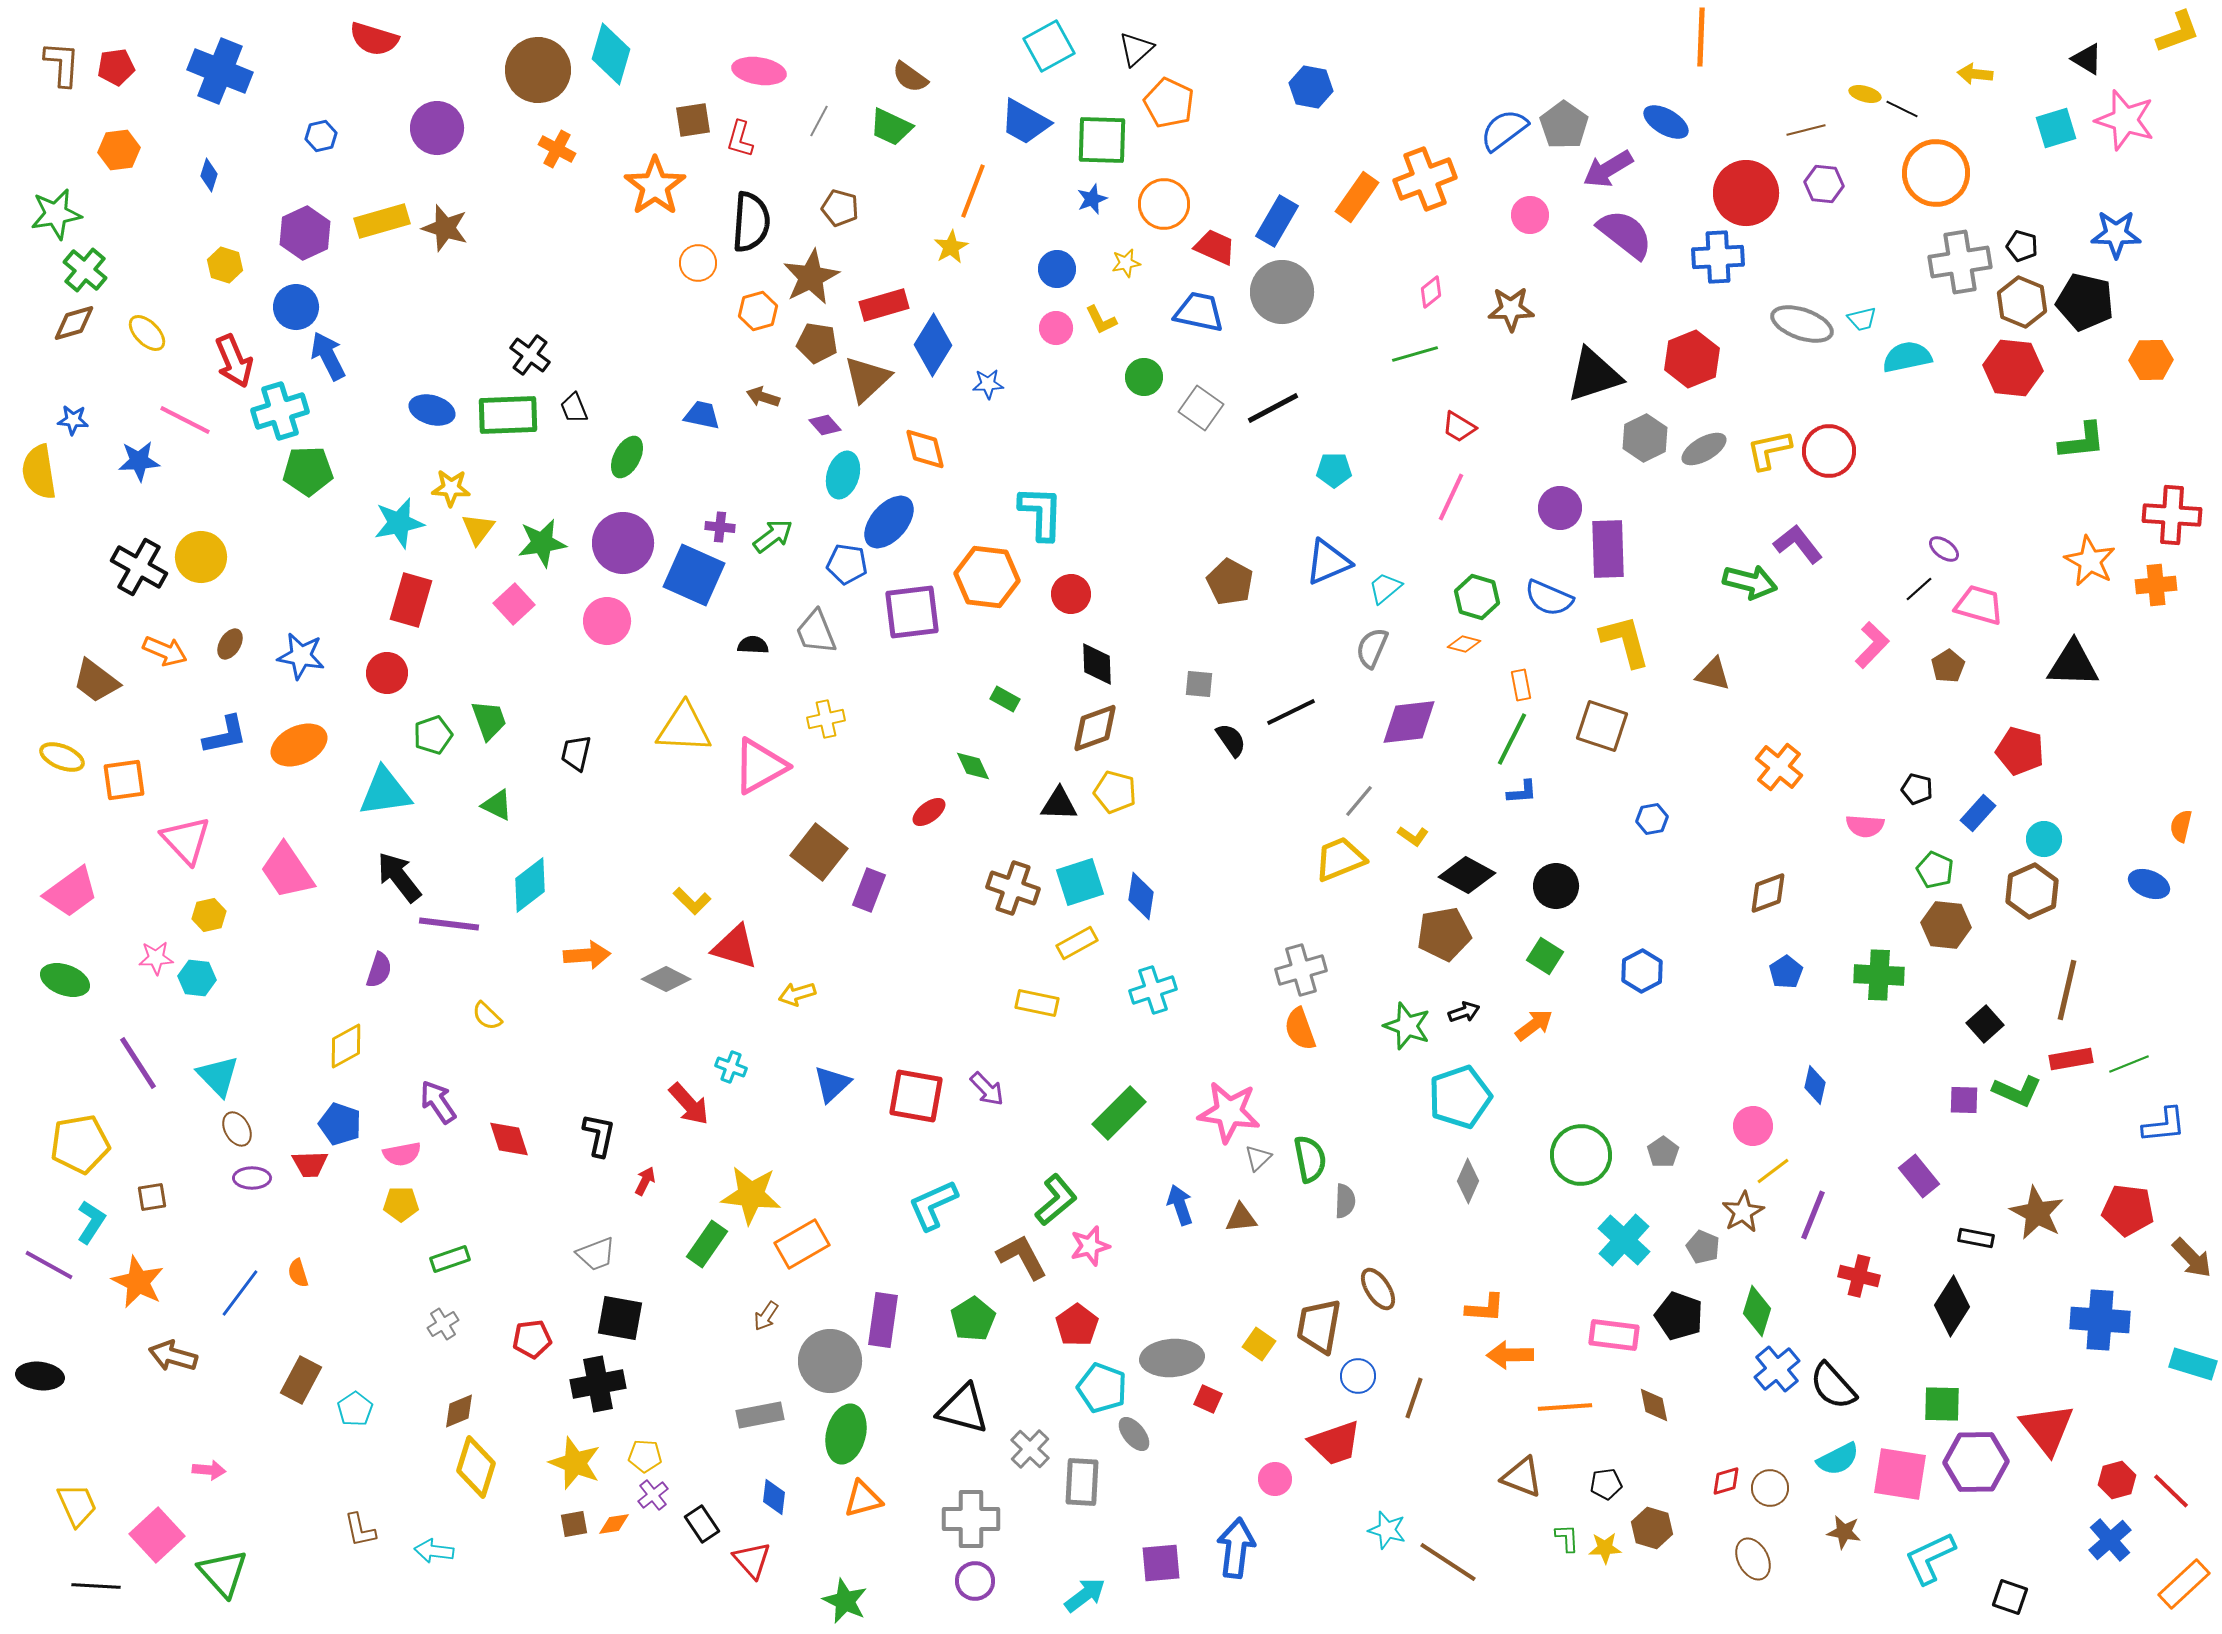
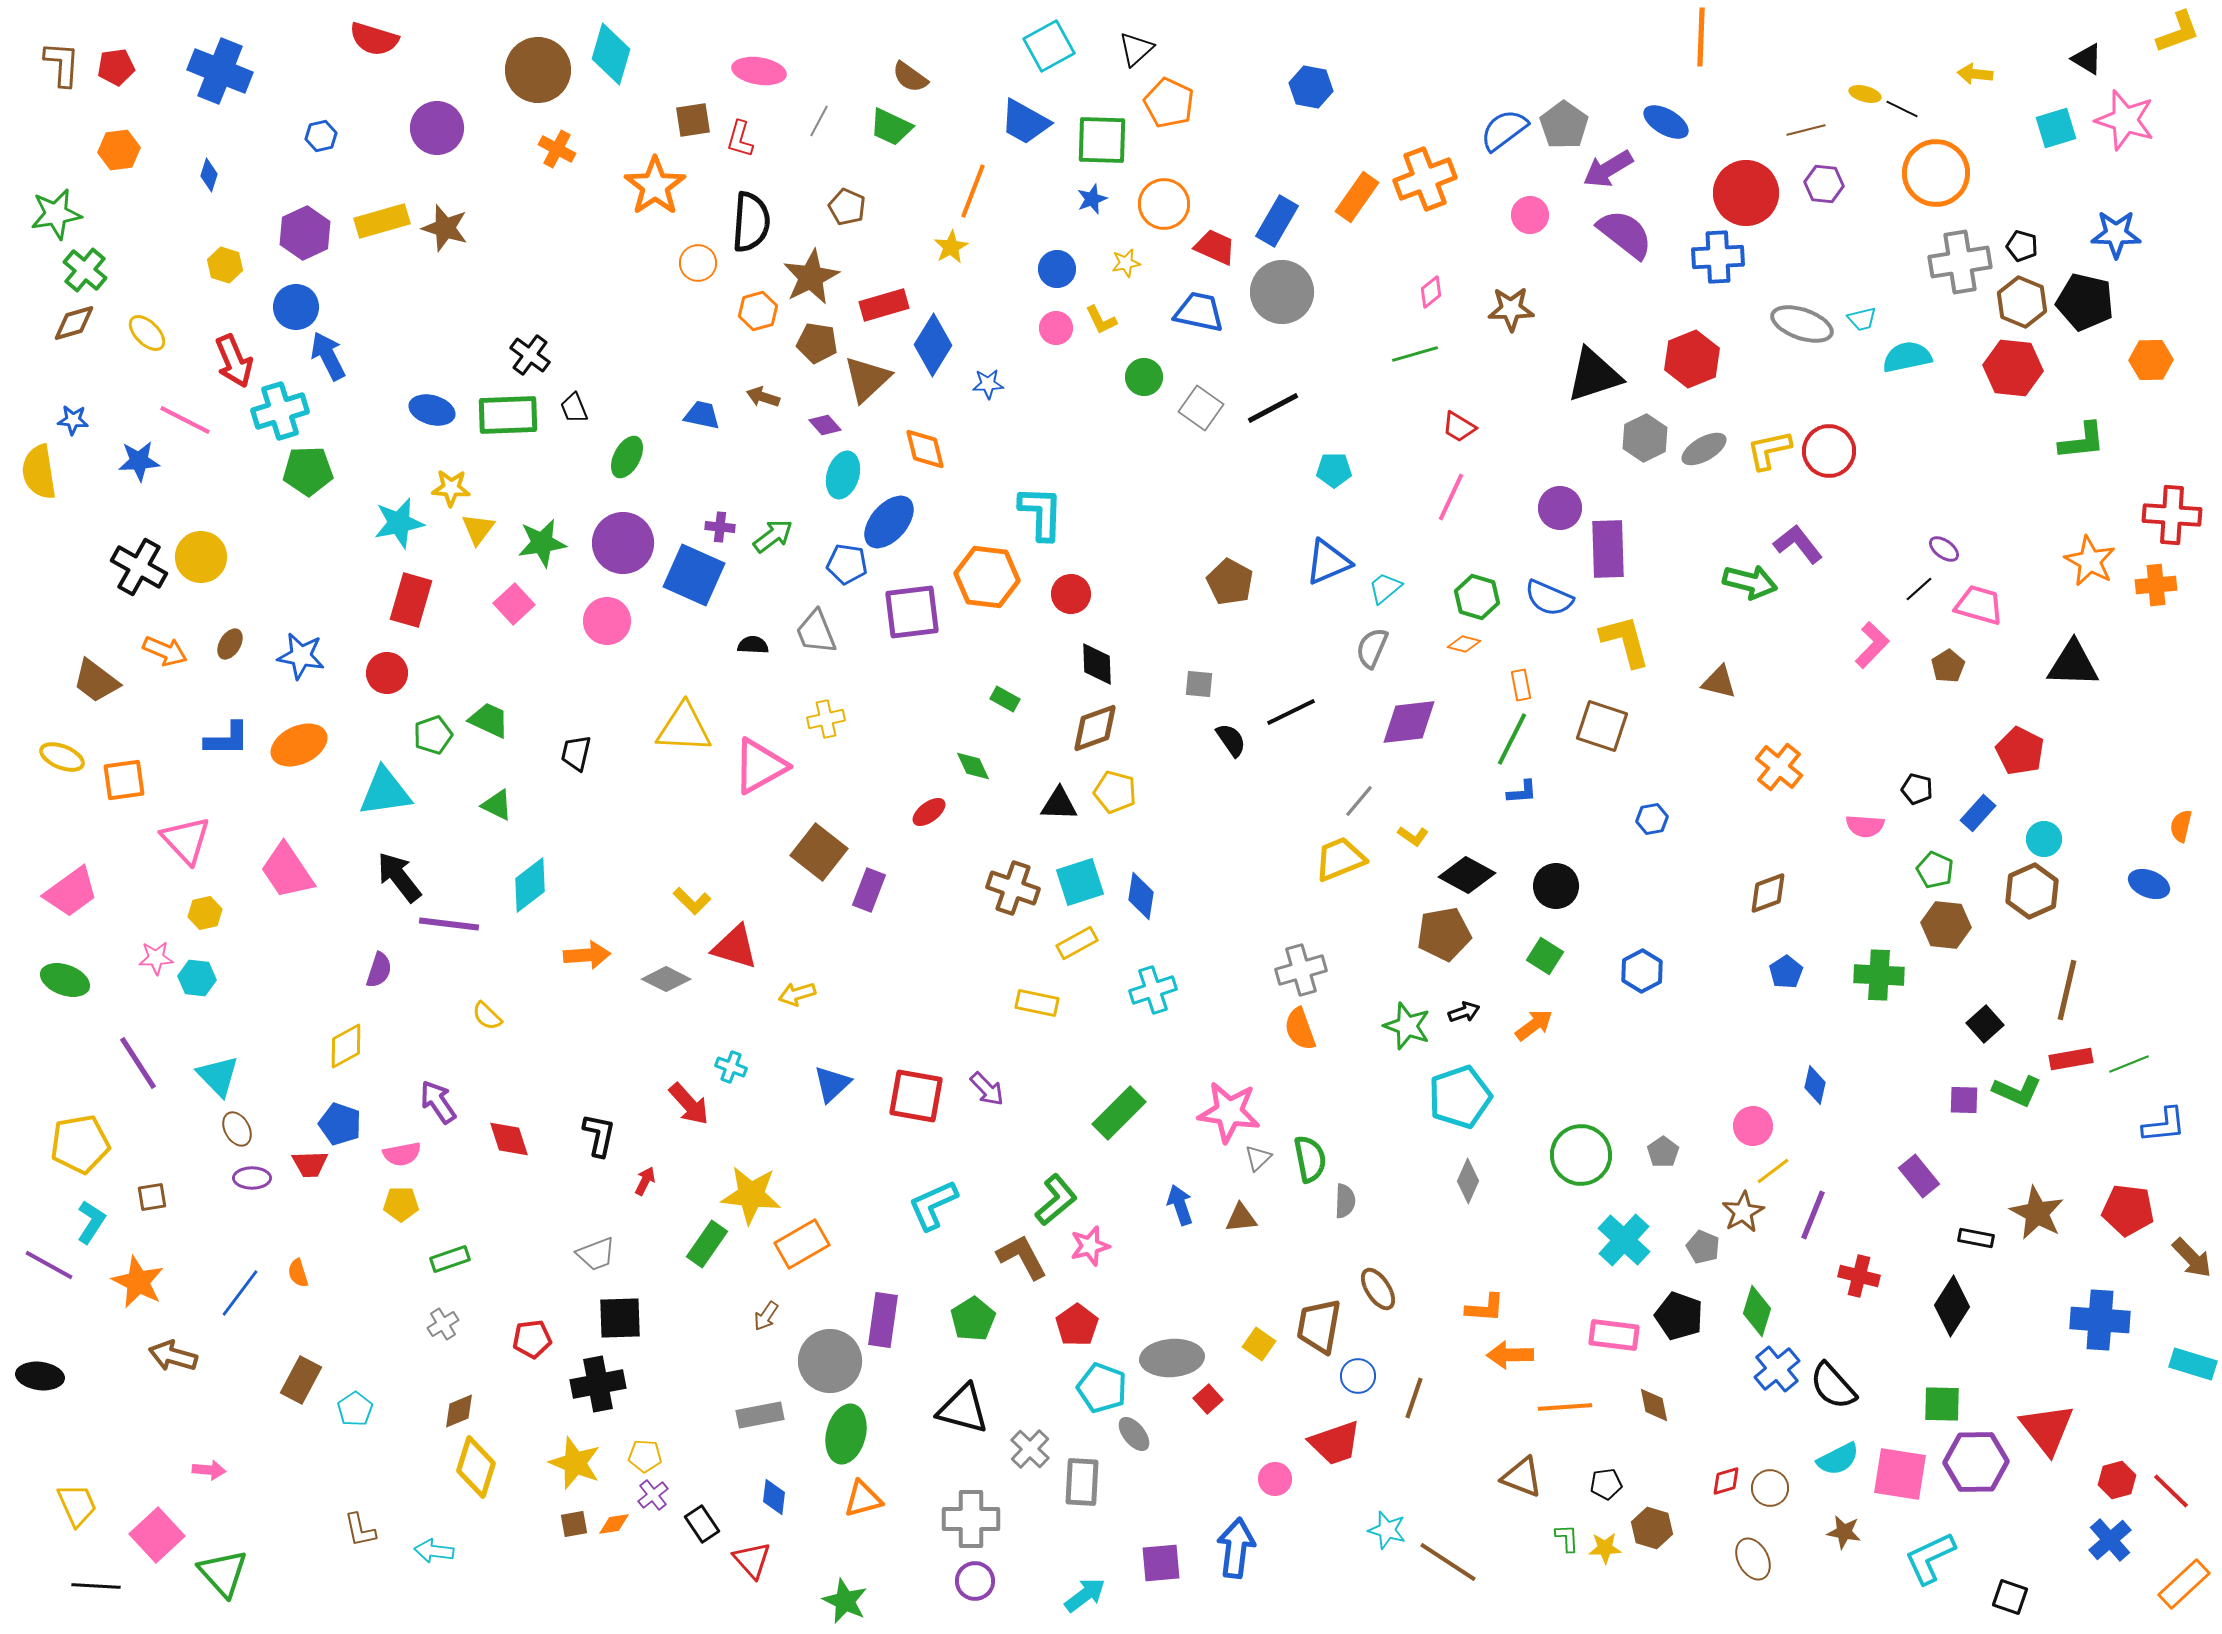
brown pentagon at (840, 208): moved 7 px right, 1 px up; rotated 9 degrees clockwise
brown triangle at (1713, 674): moved 6 px right, 8 px down
green trapezoid at (489, 720): rotated 45 degrees counterclockwise
blue L-shape at (225, 735): moved 2 px right, 4 px down; rotated 12 degrees clockwise
red pentagon at (2020, 751): rotated 12 degrees clockwise
yellow hexagon at (209, 915): moved 4 px left, 2 px up
black square at (620, 1318): rotated 12 degrees counterclockwise
red square at (1208, 1399): rotated 24 degrees clockwise
